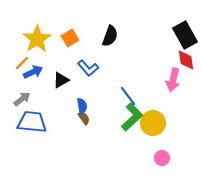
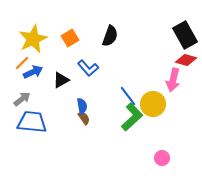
yellow star: moved 4 px left; rotated 8 degrees clockwise
red diamond: rotated 65 degrees counterclockwise
yellow circle: moved 19 px up
